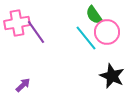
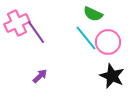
green semicircle: moved 1 px left, 1 px up; rotated 30 degrees counterclockwise
pink cross: rotated 15 degrees counterclockwise
pink circle: moved 1 px right, 10 px down
purple arrow: moved 17 px right, 9 px up
